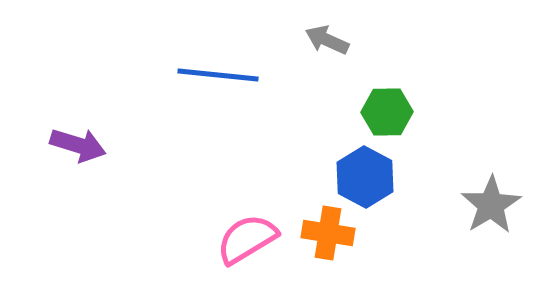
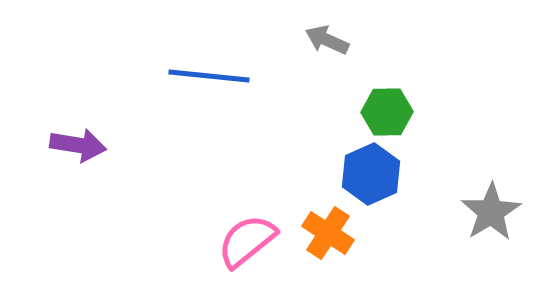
blue line: moved 9 px left, 1 px down
purple arrow: rotated 8 degrees counterclockwise
blue hexagon: moved 6 px right, 3 px up; rotated 8 degrees clockwise
gray star: moved 7 px down
orange cross: rotated 24 degrees clockwise
pink semicircle: moved 2 px down; rotated 8 degrees counterclockwise
